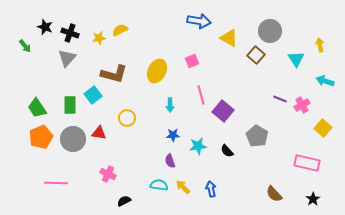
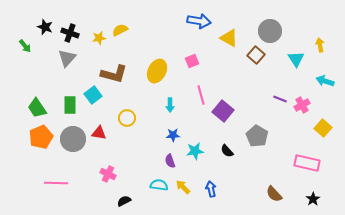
cyan star at (198, 146): moved 3 px left, 5 px down
